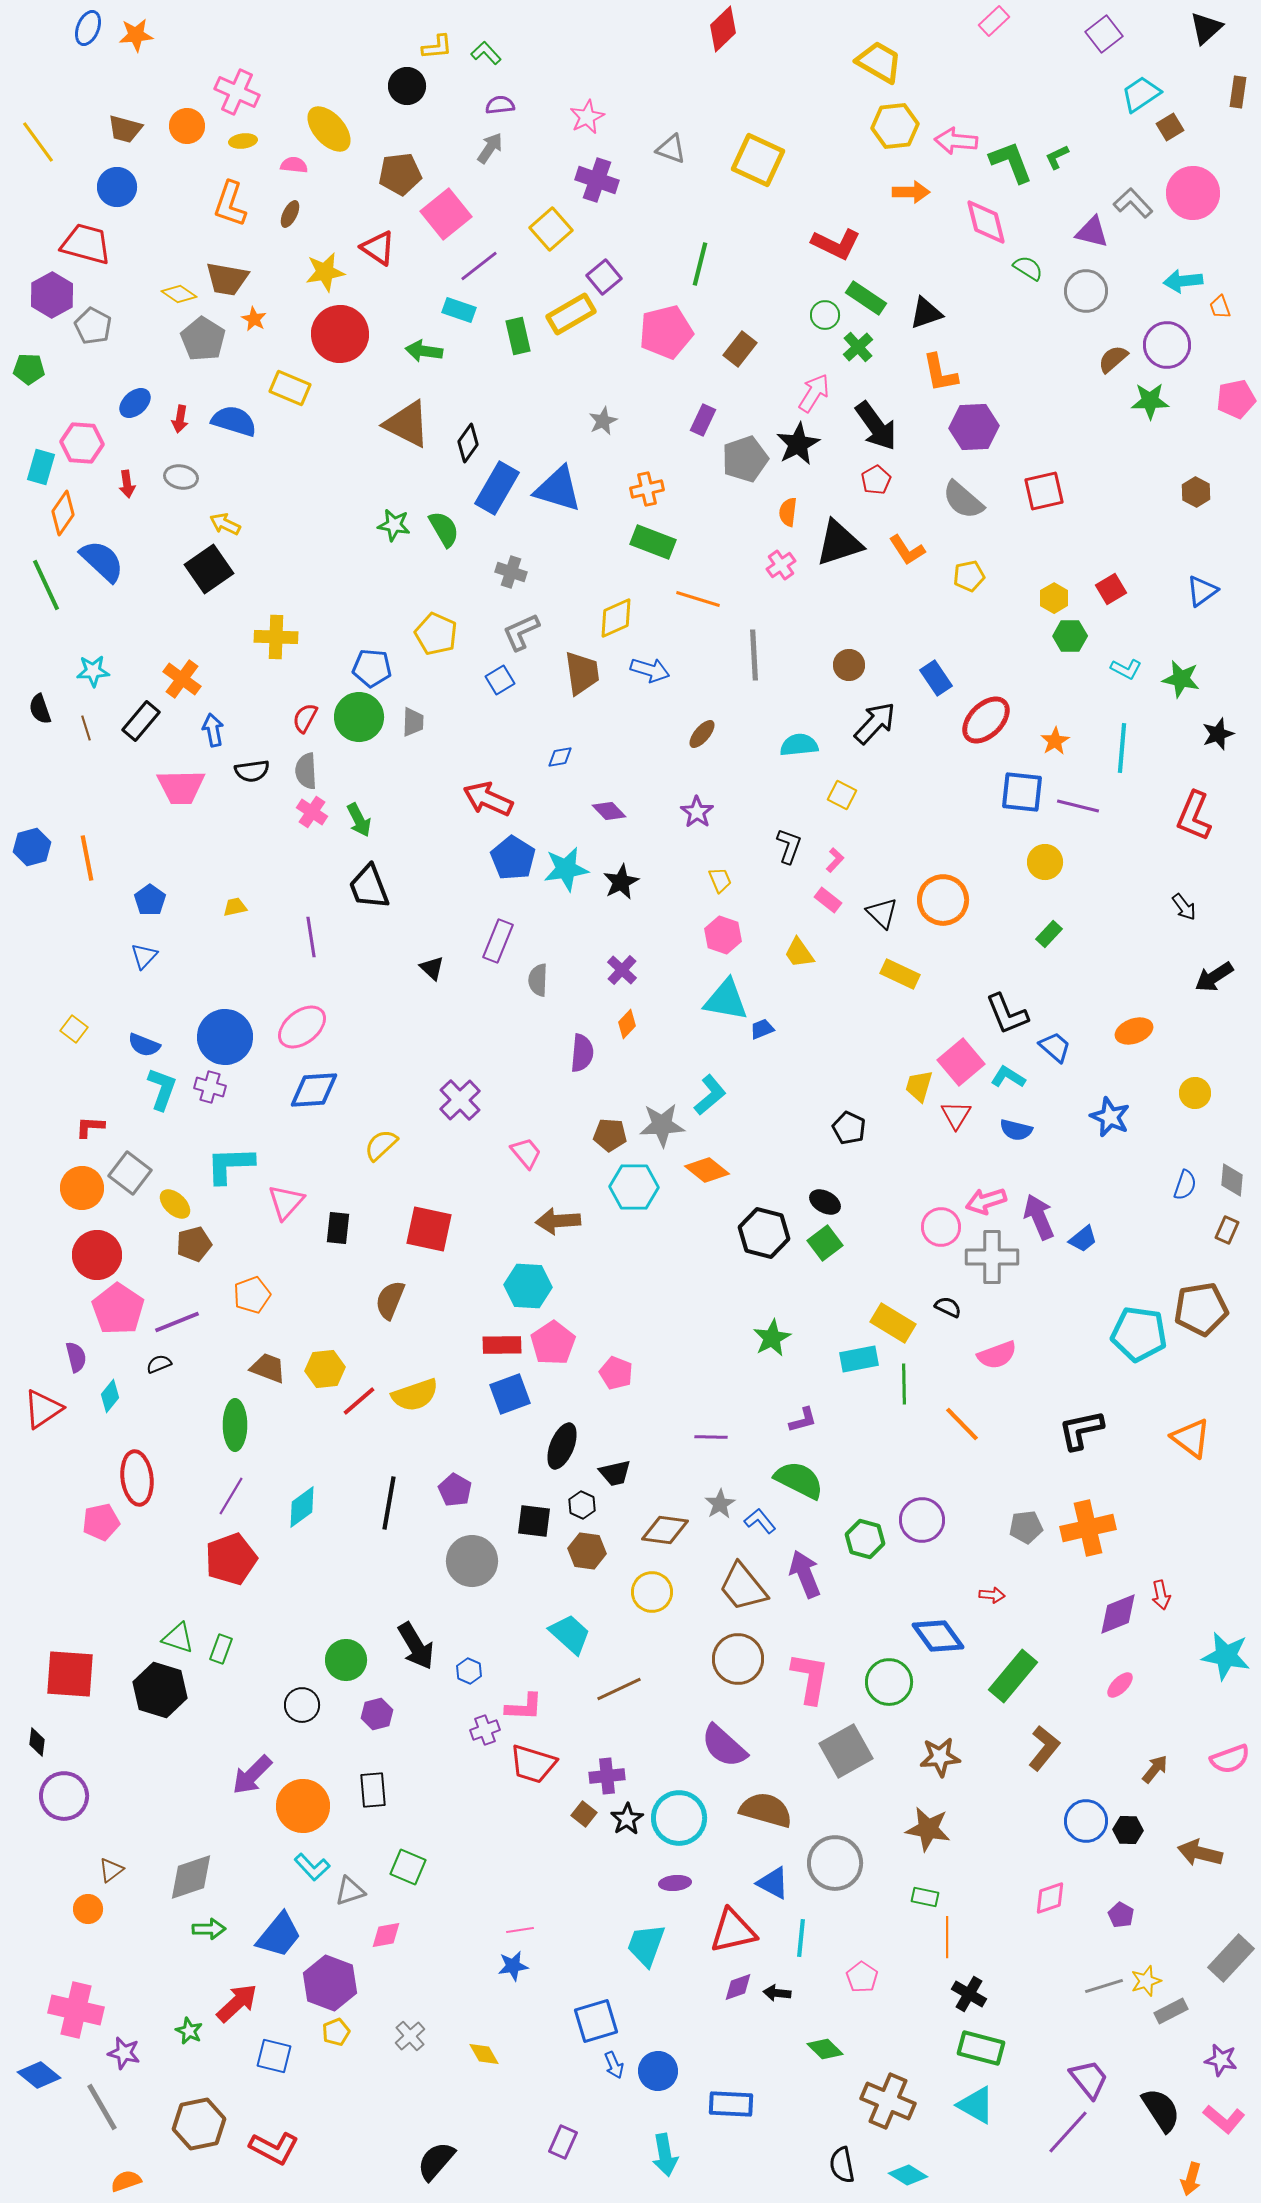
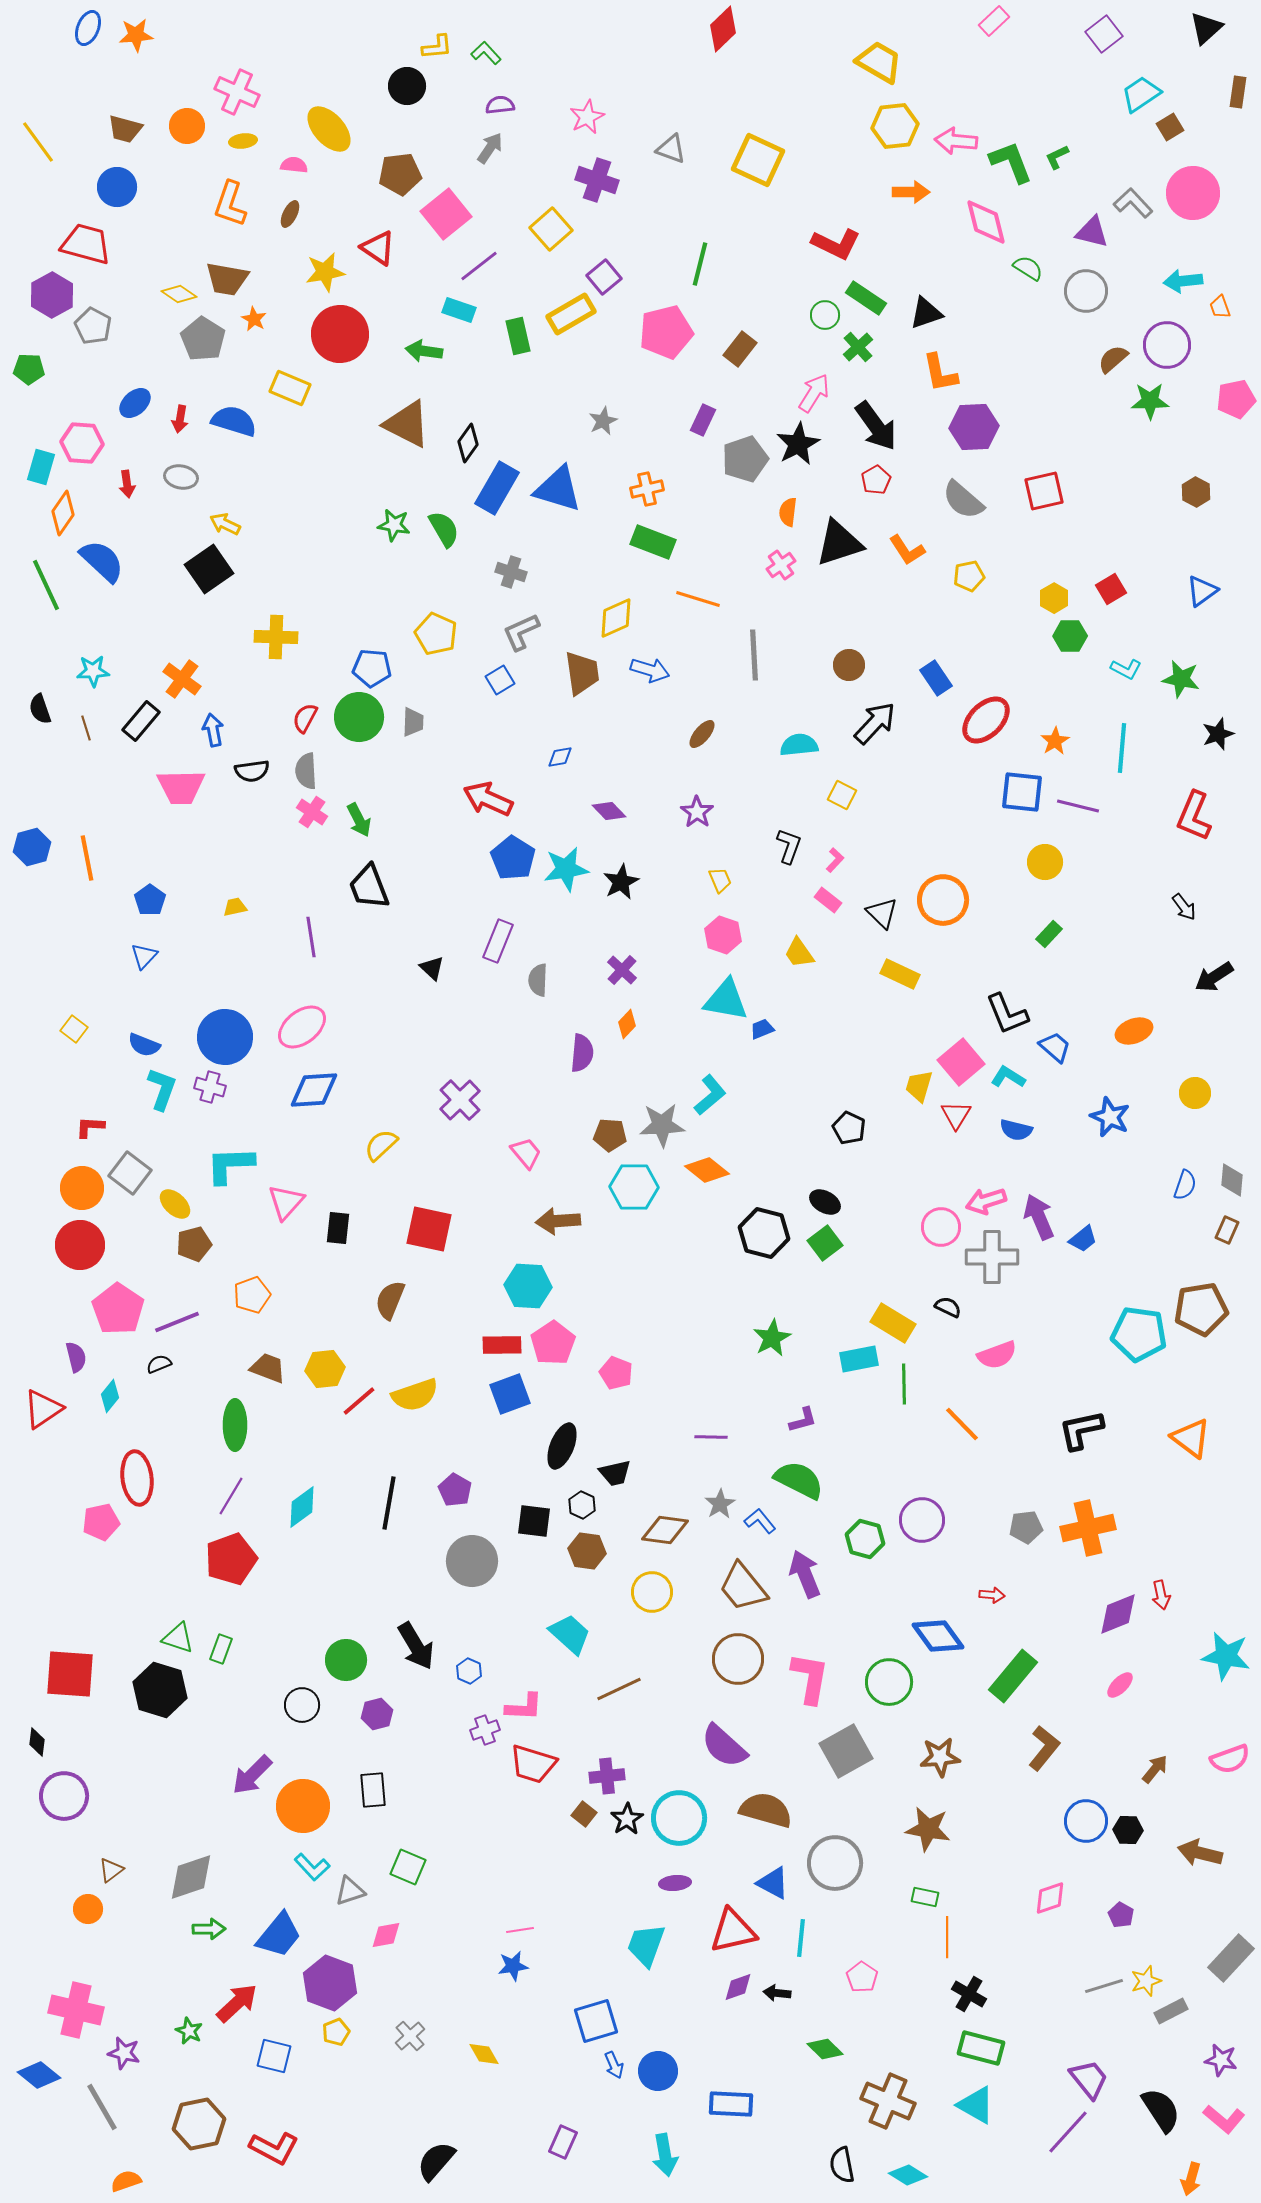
red circle at (97, 1255): moved 17 px left, 10 px up
